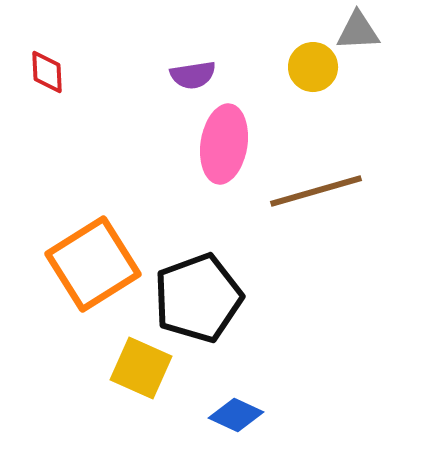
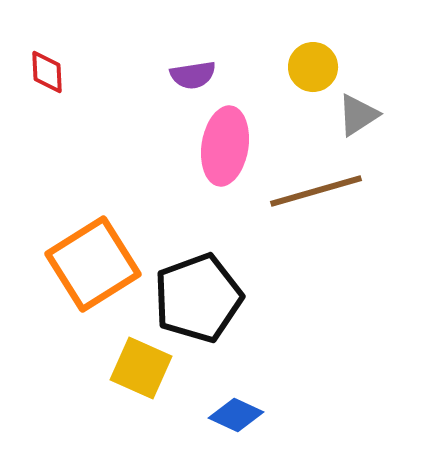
gray triangle: moved 84 px down; rotated 30 degrees counterclockwise
pink ellipse: moved 1 px right, 2 px down
